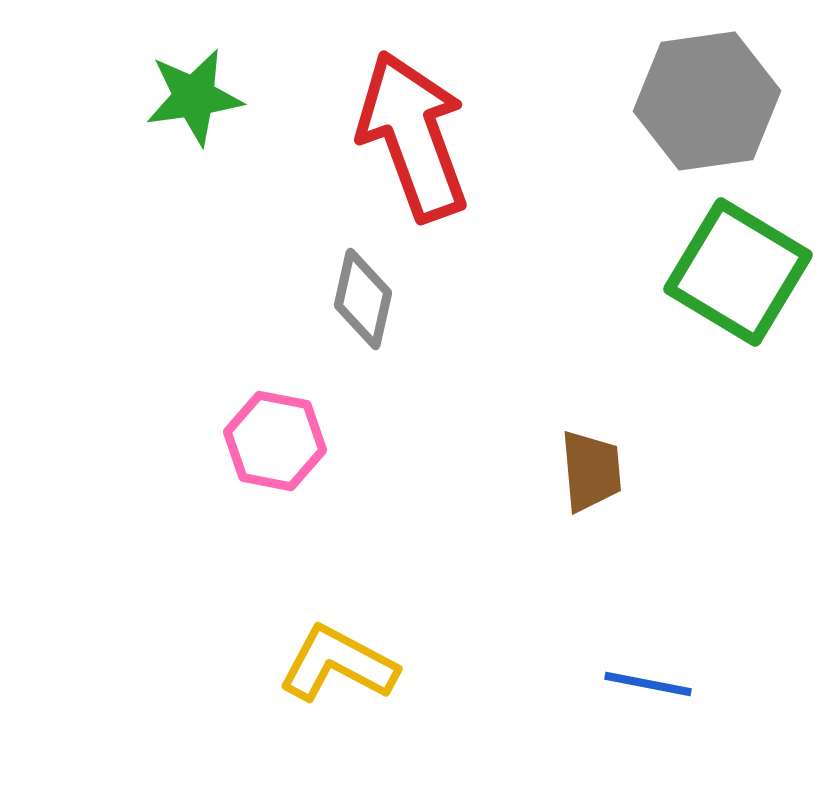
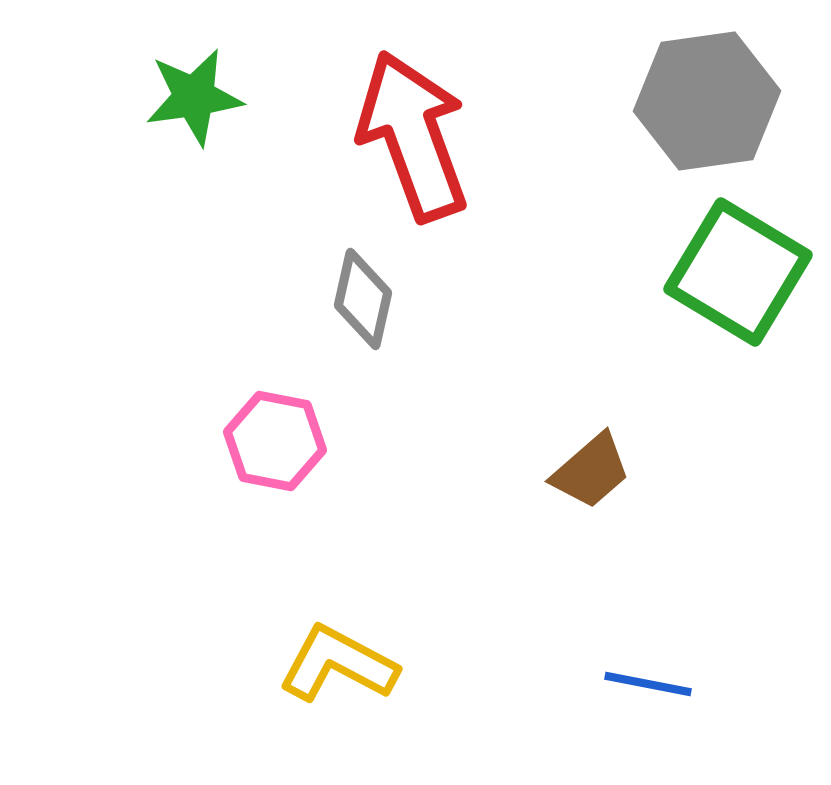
brown trapezoid: rotated 54 degrees clockwise
